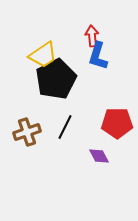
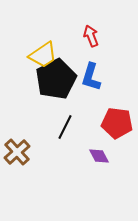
red arrow: moved 1 px left; rotated 15 degrees counterclockwise
blue L-shape: moved 7 px left, 21 px down
red pentagon: rotated 8 degrees clockwise
brown cross: moved 10 px left, 20 px down; rotated 24 degrees counterclockwise
